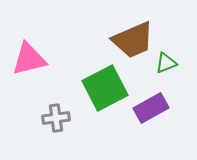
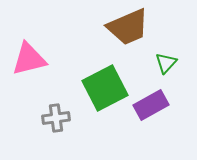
brown trapezoid: moved 5 px left, 13 px up
green triangle: rotated 25 degrees counterclockwise
purple rectangle: moved 3 px up
